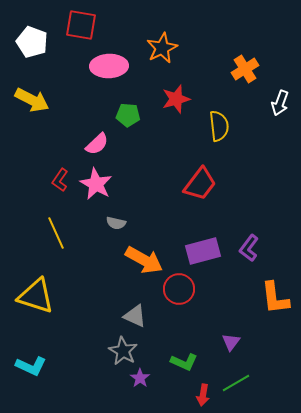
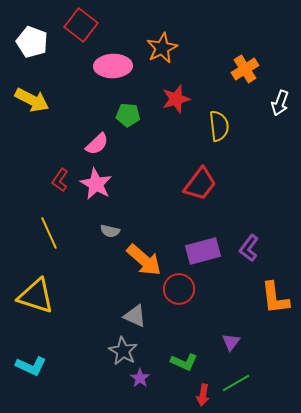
red square: rotated 28 degrees clockwise
pink ellipse: moved 4 px right
gray semicircle: moved 6 px left, 8 px down
yellow line: moved 7 px left
orange arrow: rotated 12 degrees clockwise
